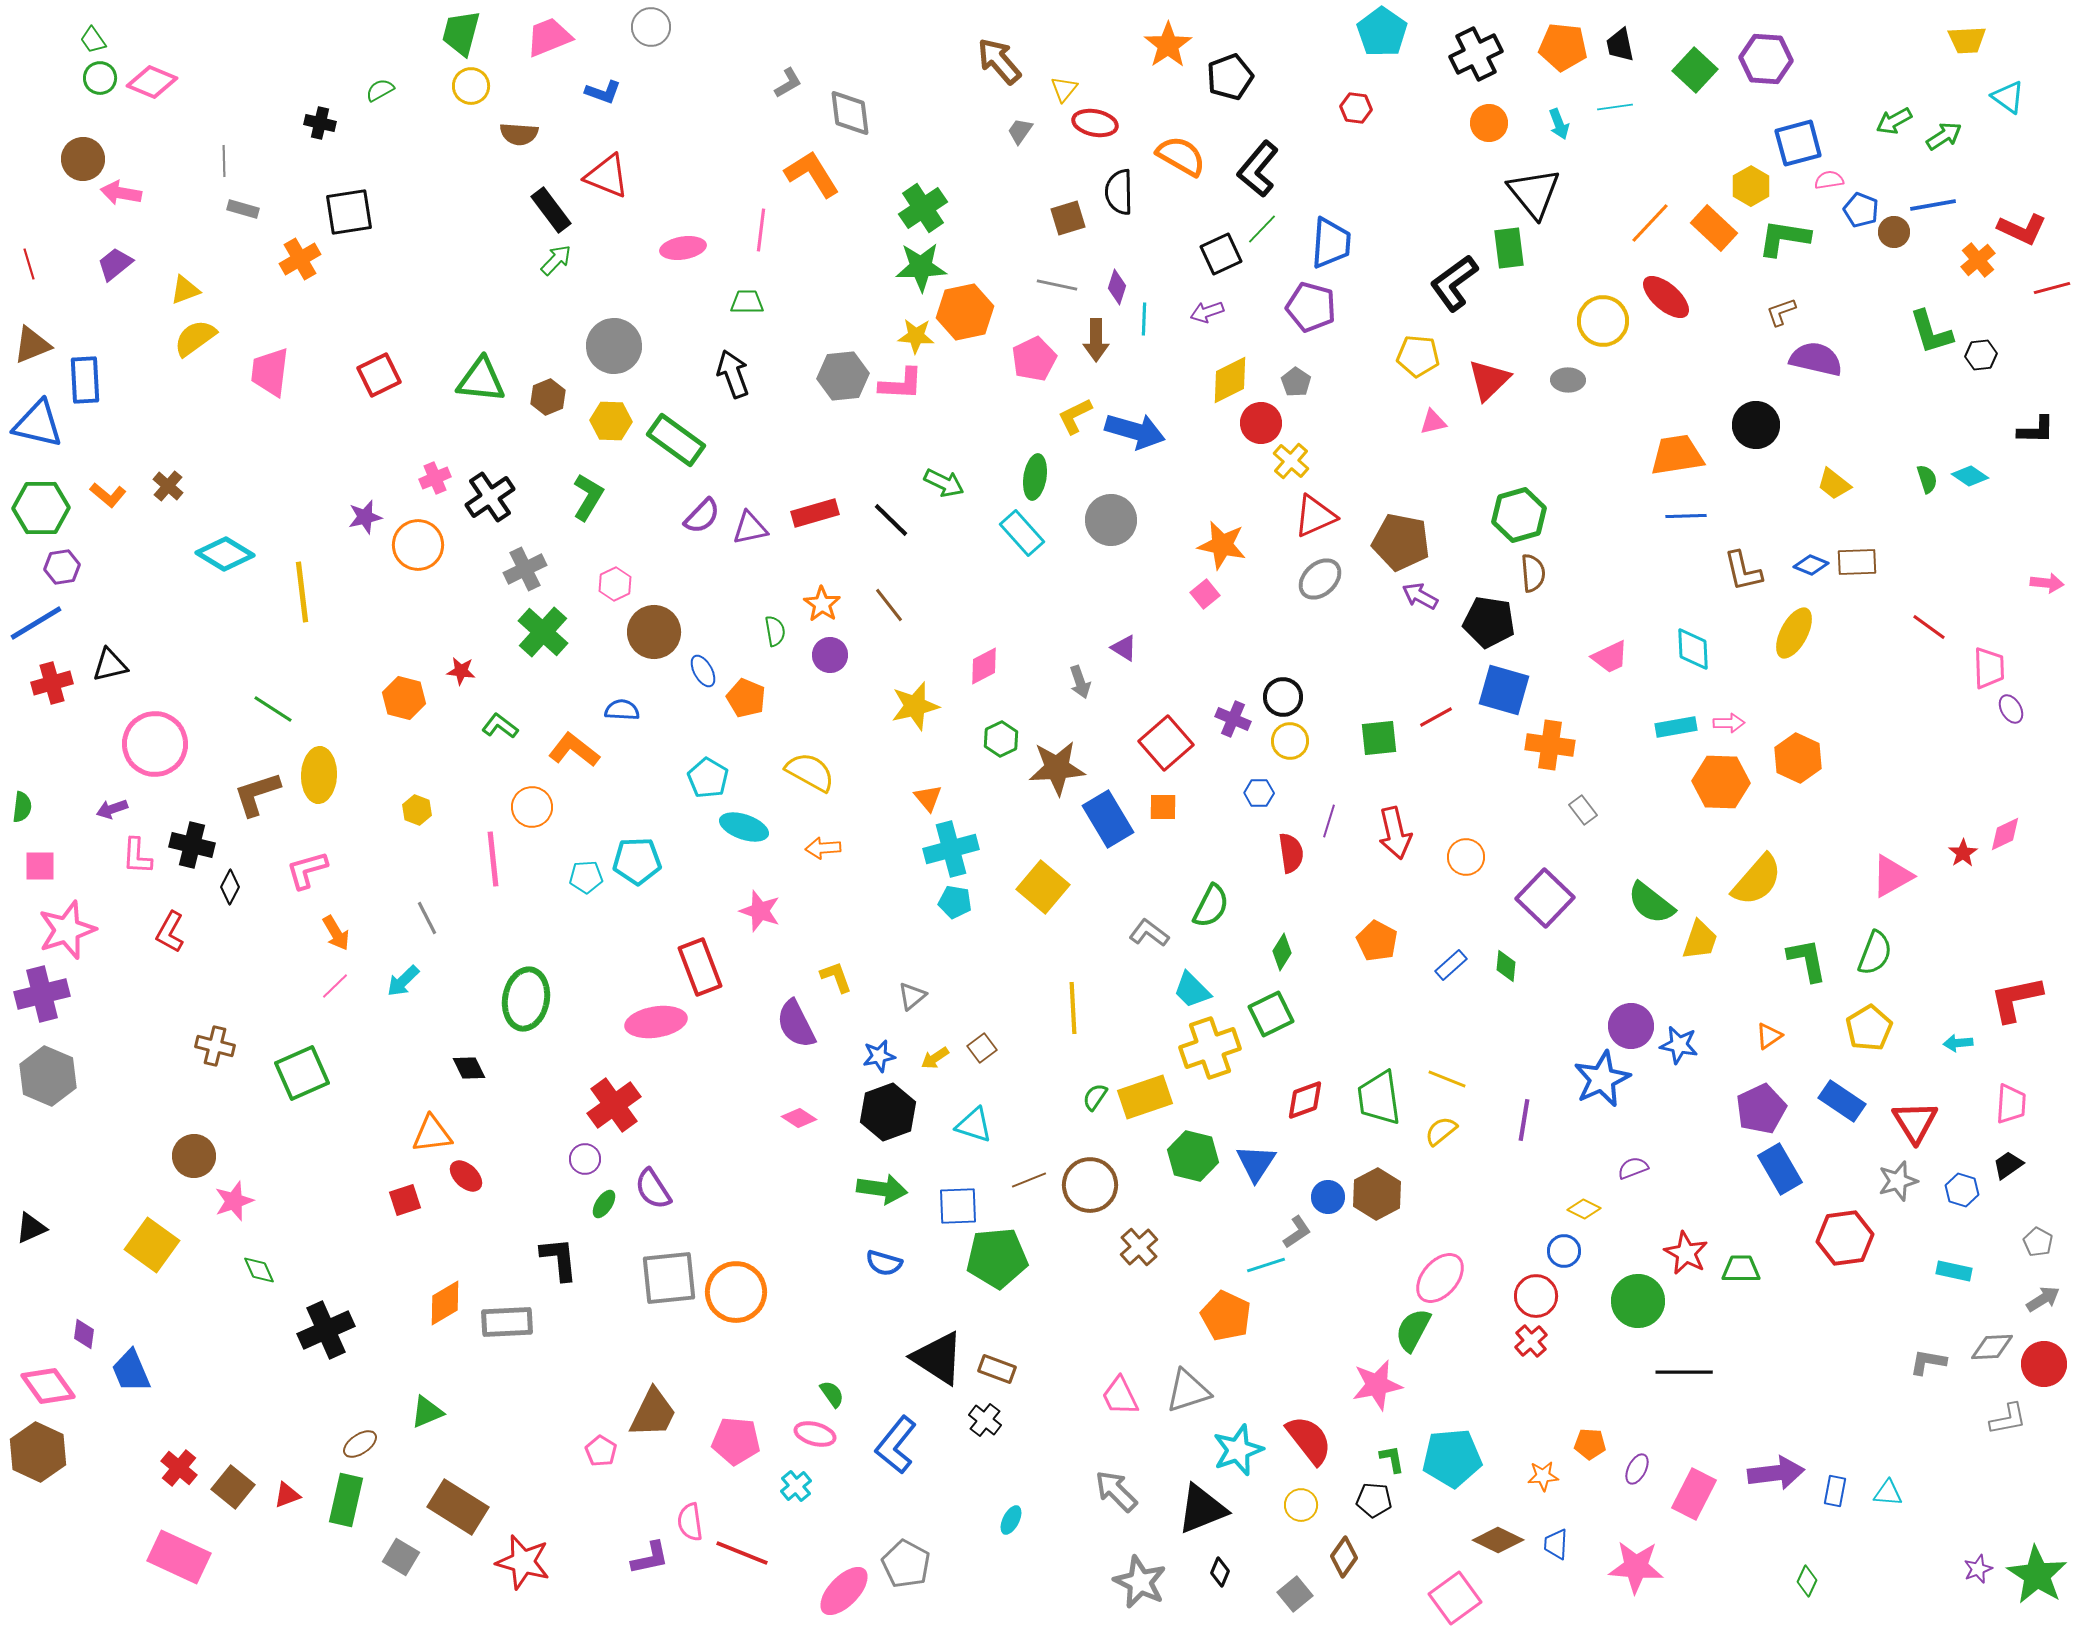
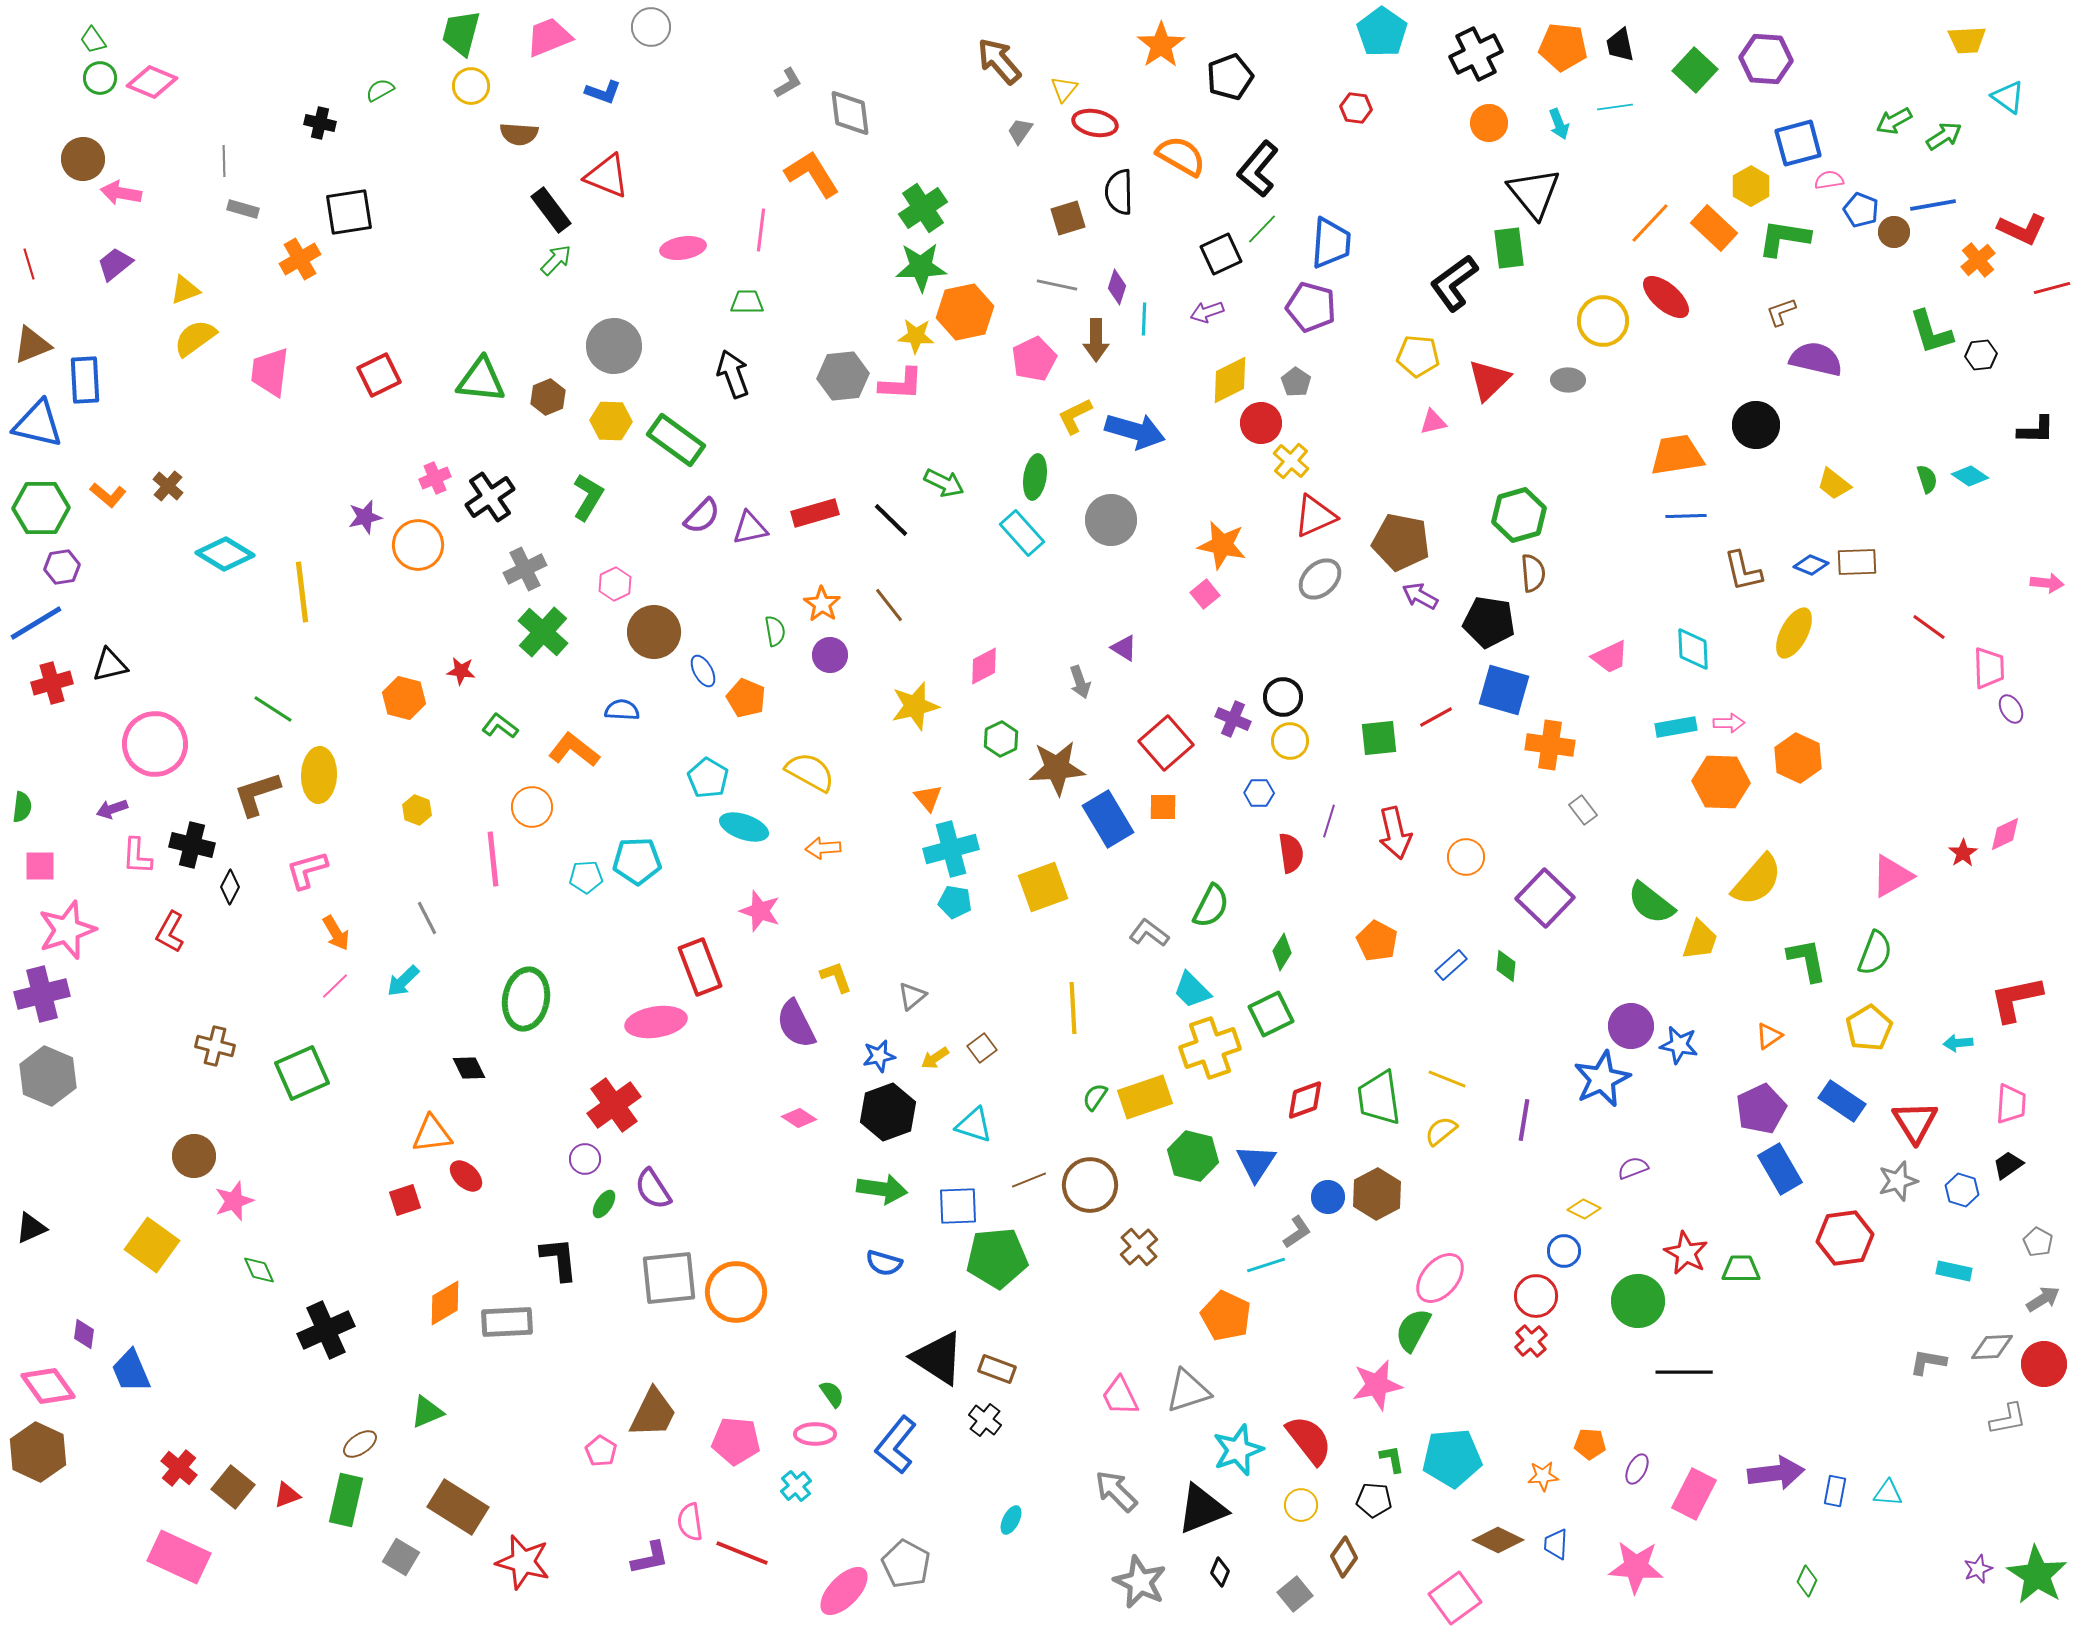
orange star at (1168, 45): moved 7 px left
yellow square at (1043, 887): rotated 30 degrees clockwise
pink ellipse at (815, 1434): rotated 15 degrees counterclockwise
